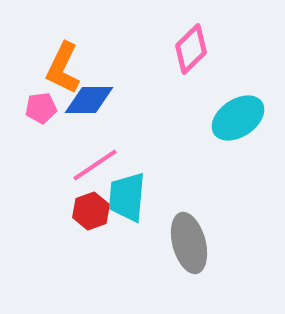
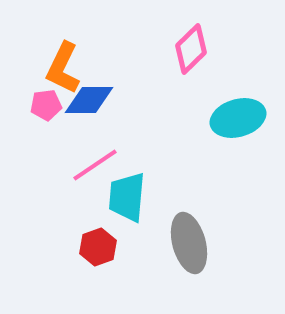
pink pentagon: moved 5 px right, 3 px up
cyan ellipse: rotated 18 degrees clockwise
red hexagon: moved 7 px right, 36 px down
